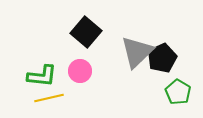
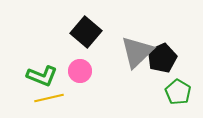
green L-shape: rotated 16 degrees clockwise
